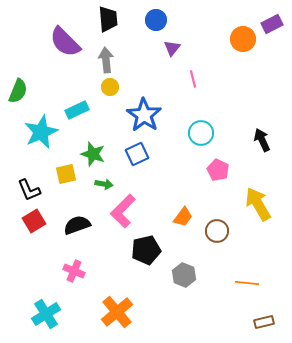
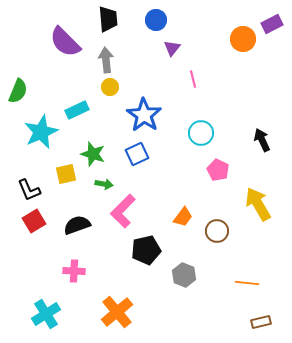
pink cross: rotated 20 degrees counterclockwise
brown rectangle: moved 3 px left
